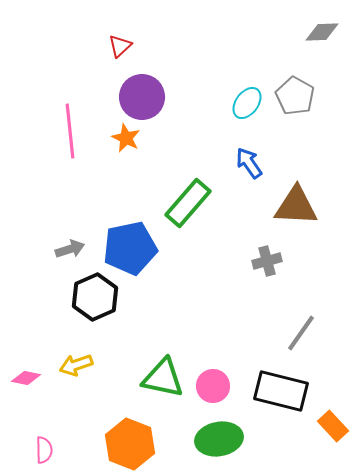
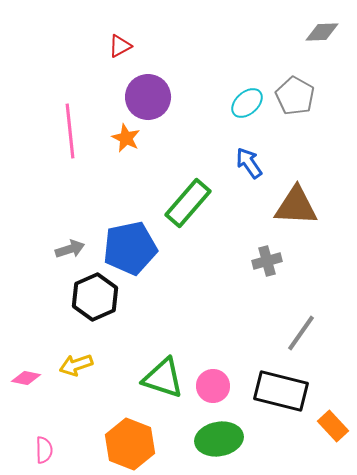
red triangle: rotated 15 degrees clockwise
purple circle: moved 6 px right
cyan ellipse: rotated 12 degrees clockwise
green triangle: rotated 6 degrees clockwise
